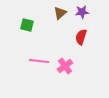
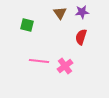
brown triangle: rotated 24 degrees counterclockwise
